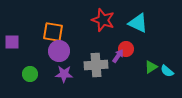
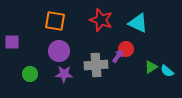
red star: moved 2 px left
orange square: moved 2 px right, 11 px up
